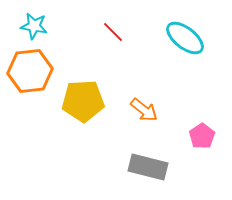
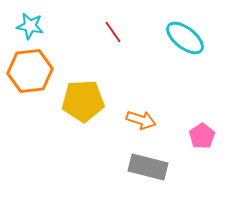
cyan star: moved 4 px left
red line: rotated 10 degrees clockwise
orange arrow: moved 3 px left, 10 px down; rotated 20 degrees counterclockwise
